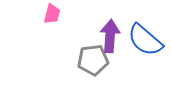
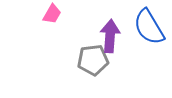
pink trapezoid: rotated 15 degrees clockwise
blue semicircle: moved 4 px right, 13 px up; rotated 18 degrees clockwise
